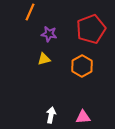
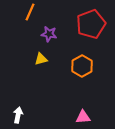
red pentagon: moved 5 px up
yellow triangle: moved 3 px left
white arrow: moved 33 px left
